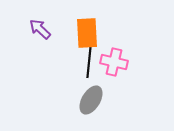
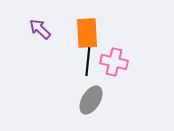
black line: moved 1 px left, 2 px up
